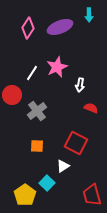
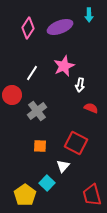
pink star: moved 7 px right, 1 px up
orange square: moved 3 px right
white triangle: rotated 16 degrees counterclockwise
